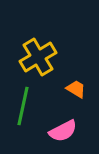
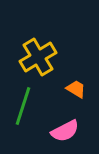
green line: rotated 6 degrees clockwise
pink semicircle: moved 2 px right
